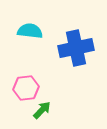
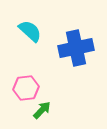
cyan semicircle: rotated 35 degrees clockwise
